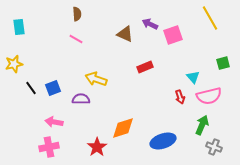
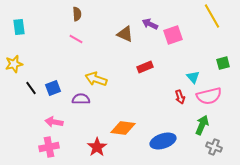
yellow line: moved 2 px right, 2 px up
orange diamond: rotated 25 degrees clockwise
